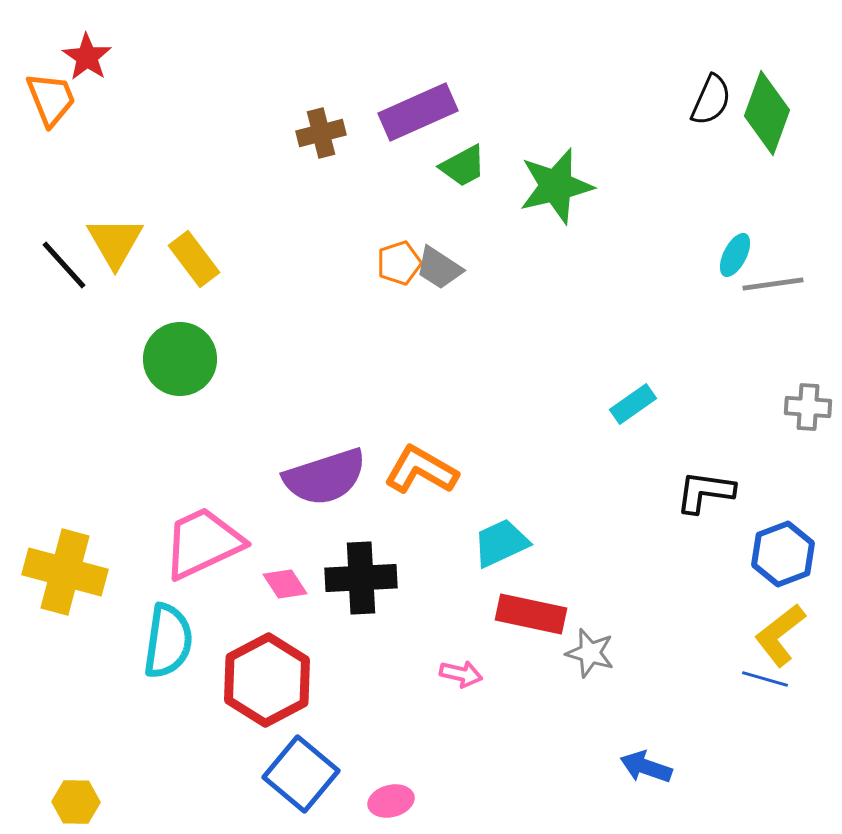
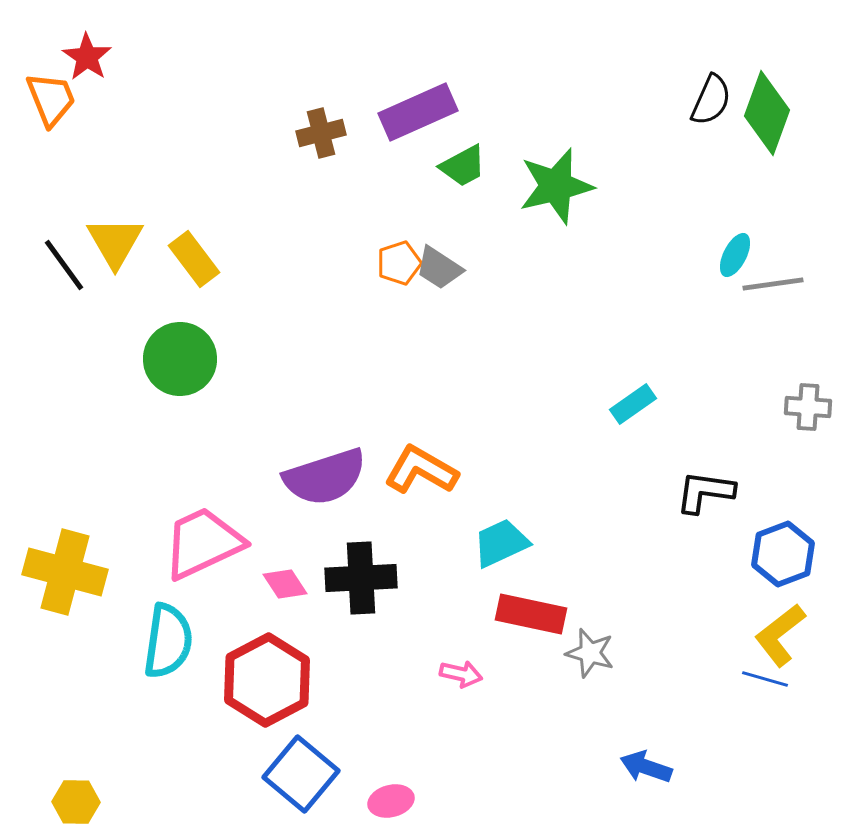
black line: rotated 6 degrees clockwise
